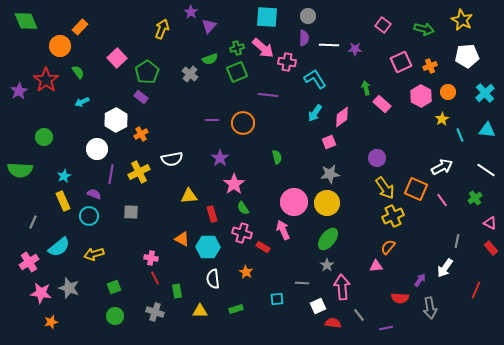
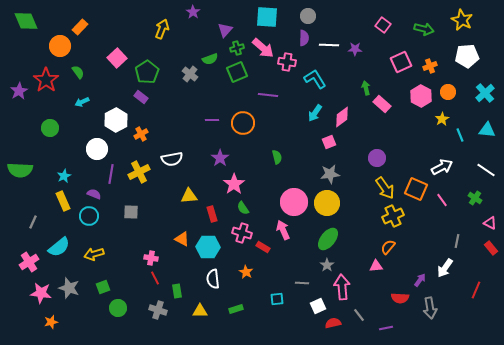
purple star at (191, 12): moved 2 px right
purple triangle at (209, 26): moved 16 px right, 4 px down
green circle at (44, 137): moved 6 px right, 9 px up
green cross at (475, 198): rotated 24 degrees counterclockwise
green square at (114, 287): moved 11 px left
gray cross at (155, 312): moved 3 px right, 2 px up
green circle at (115, 316): moved 3 px right, 8 px up
red semicircle at (333, 323): rotated 21 degrees counterclockwise
